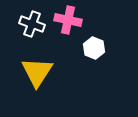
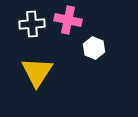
white cross: rotated 25 degrees counterclockwise
